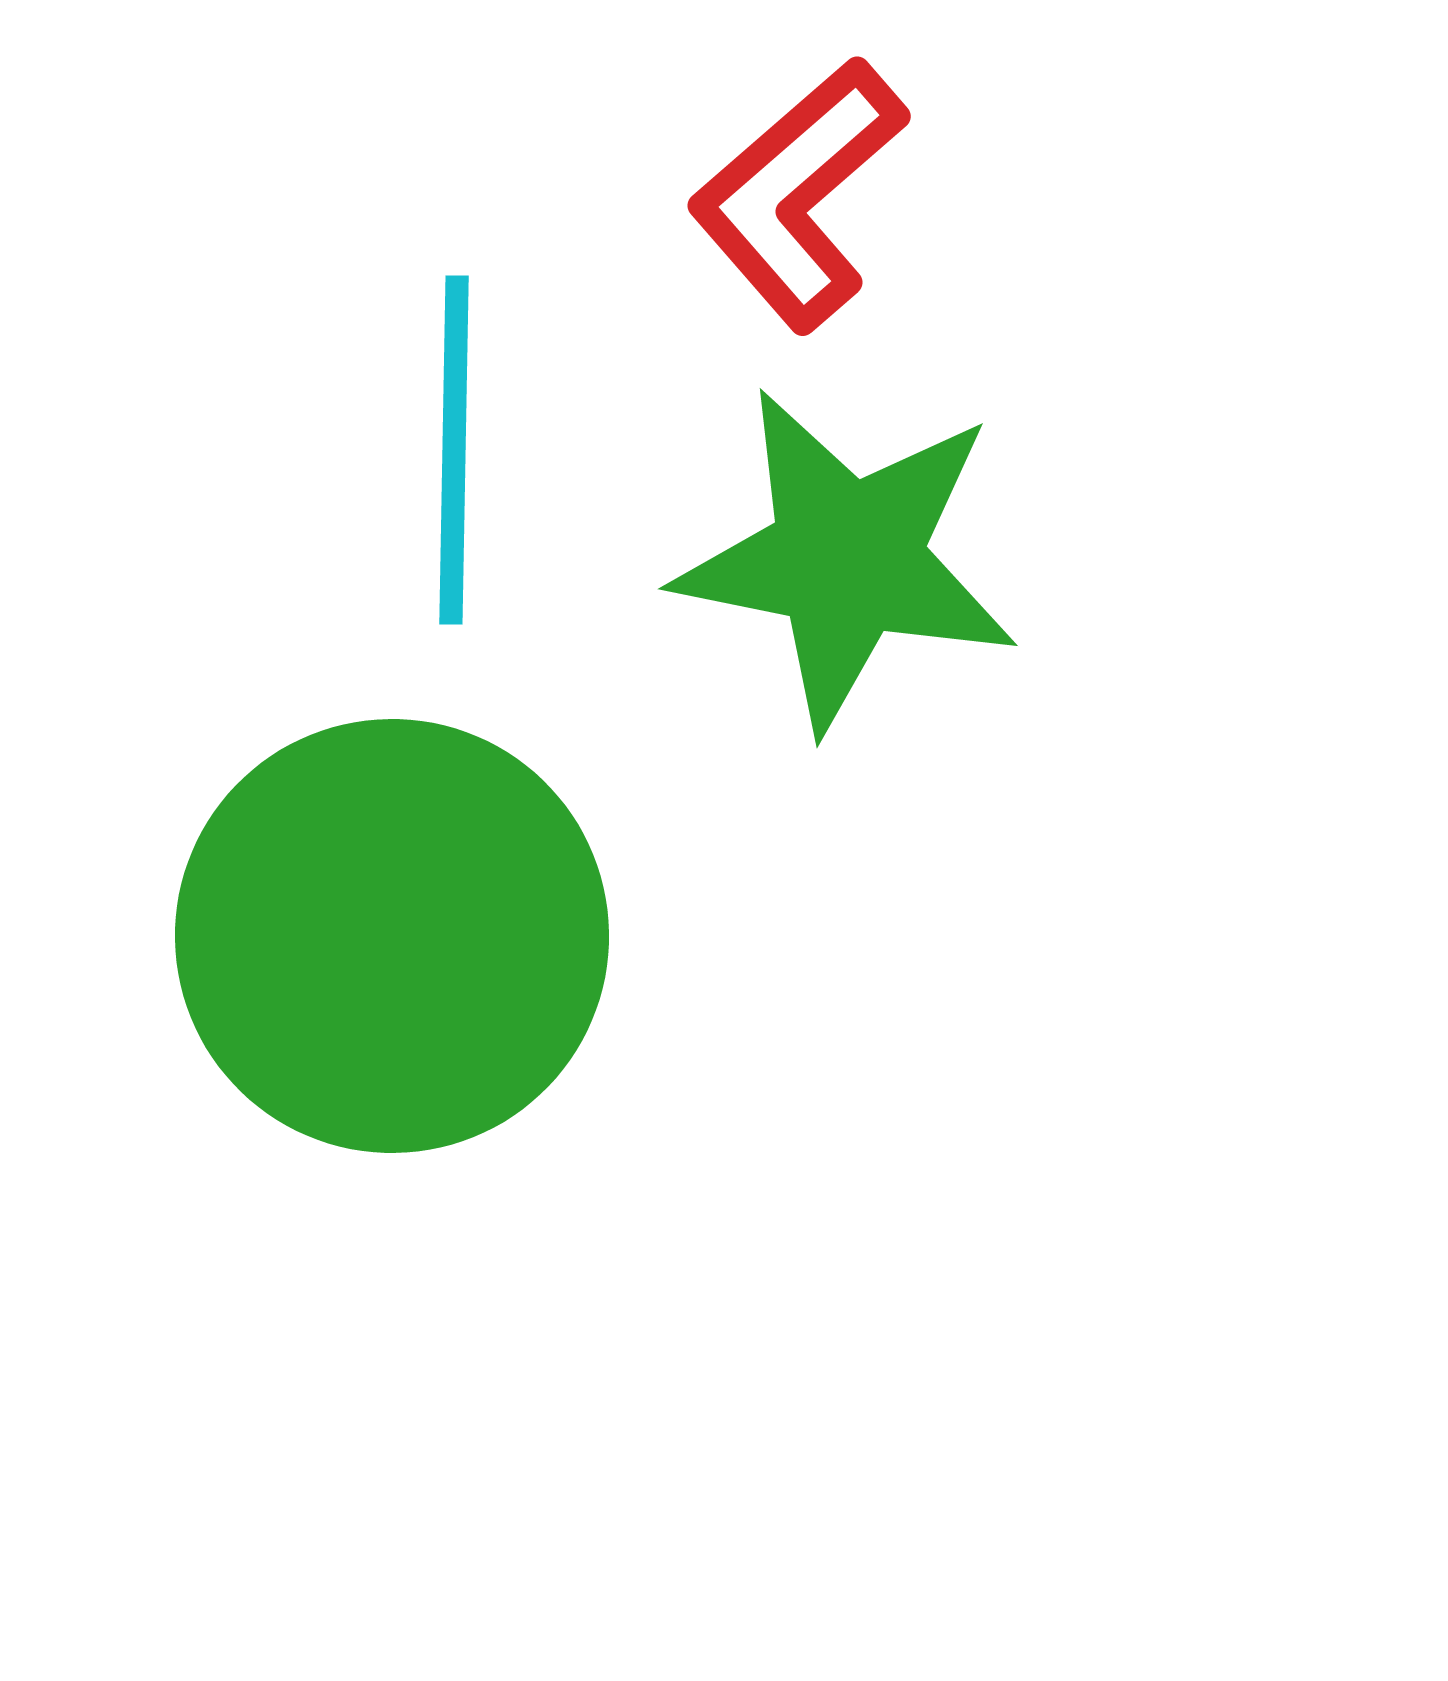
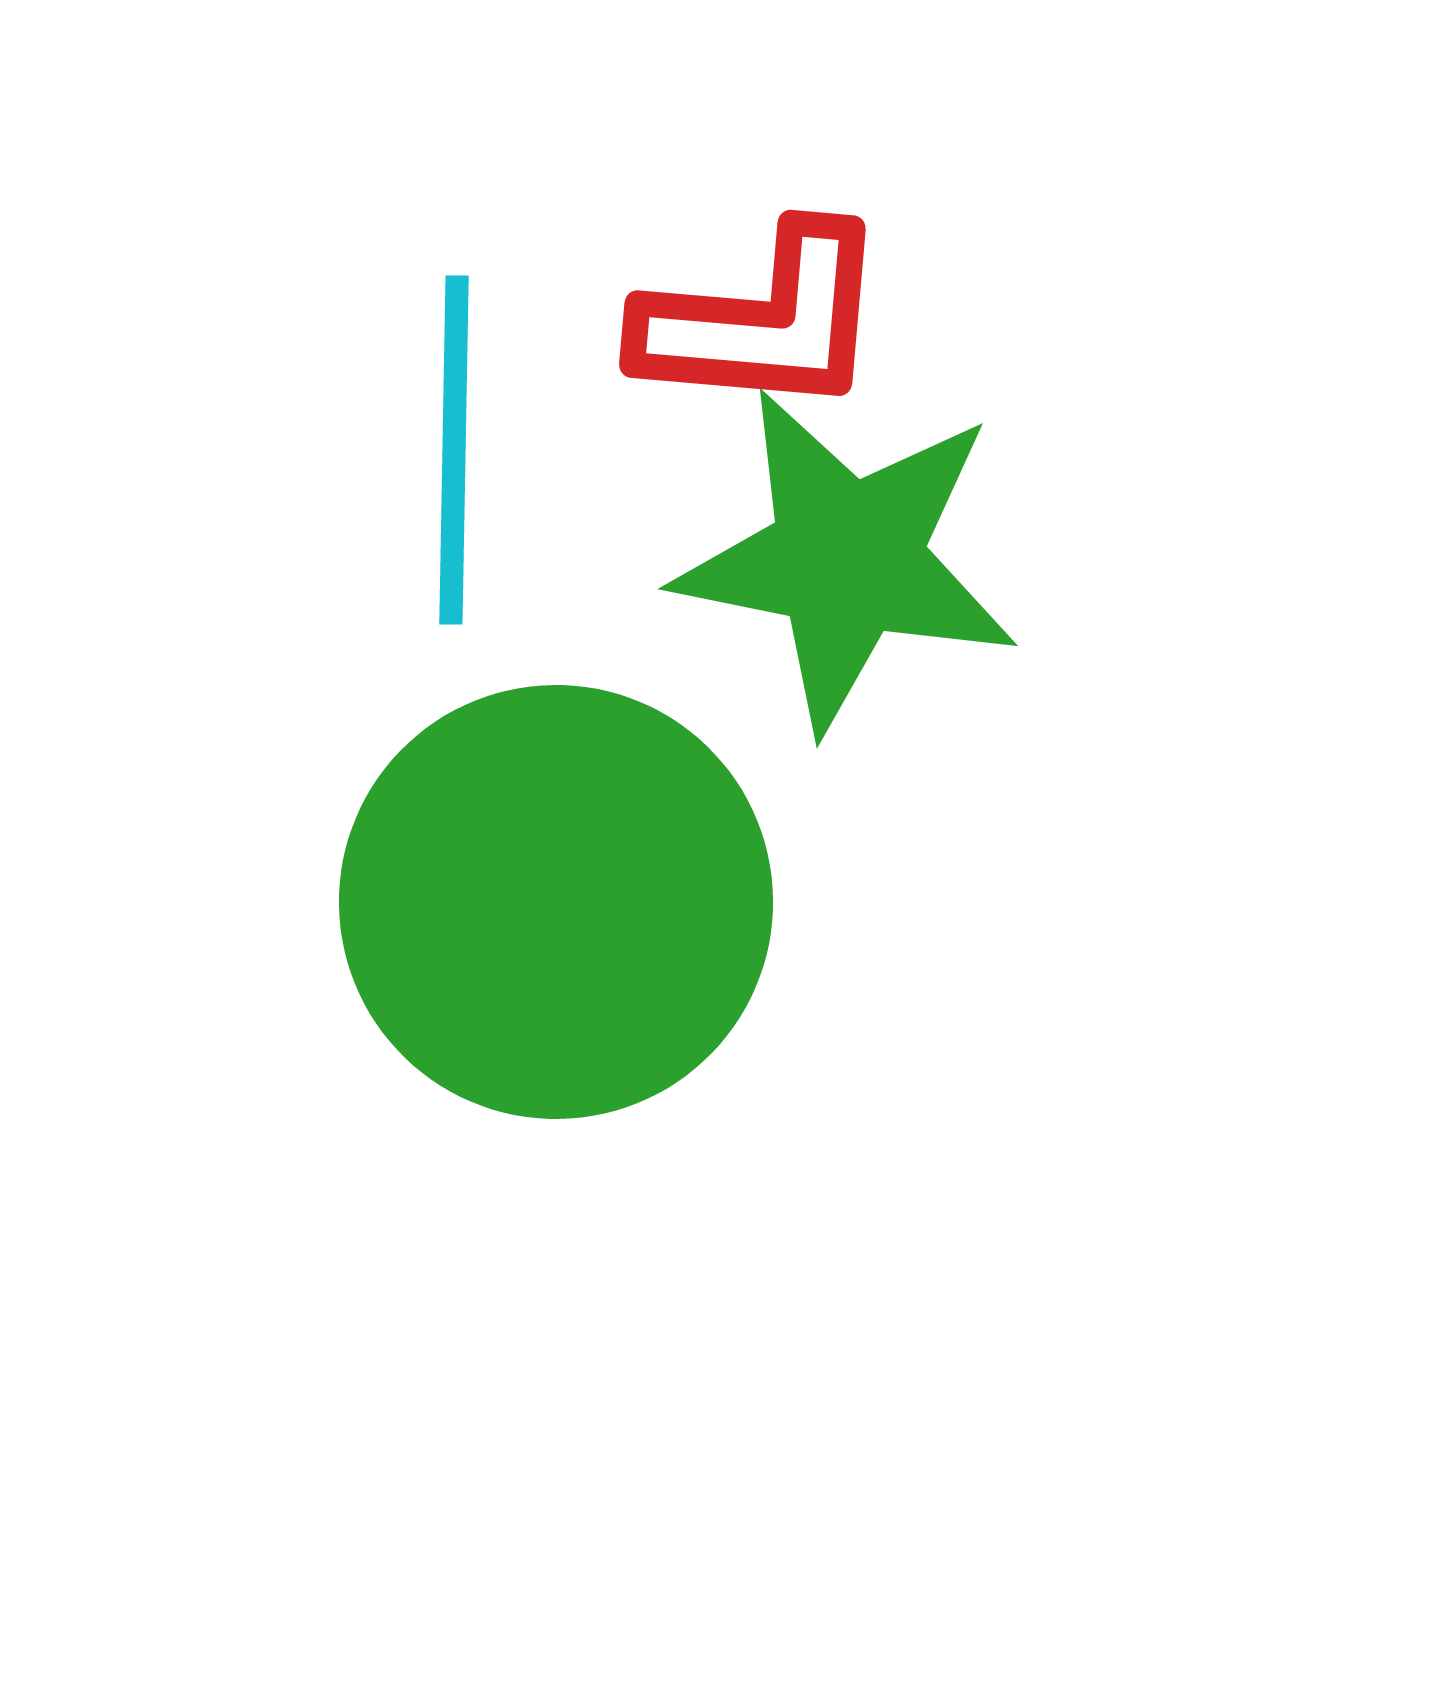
red L-shape: moved 35 px left, 127 px down; rotated 134 degrees counterclockwise
green circle: moved 164 px right, 34 px up
